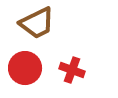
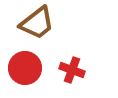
brown trapezoid: rotated 12 degrees counterclockwise
